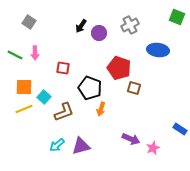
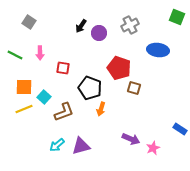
pink arrow: moved 5 px right
